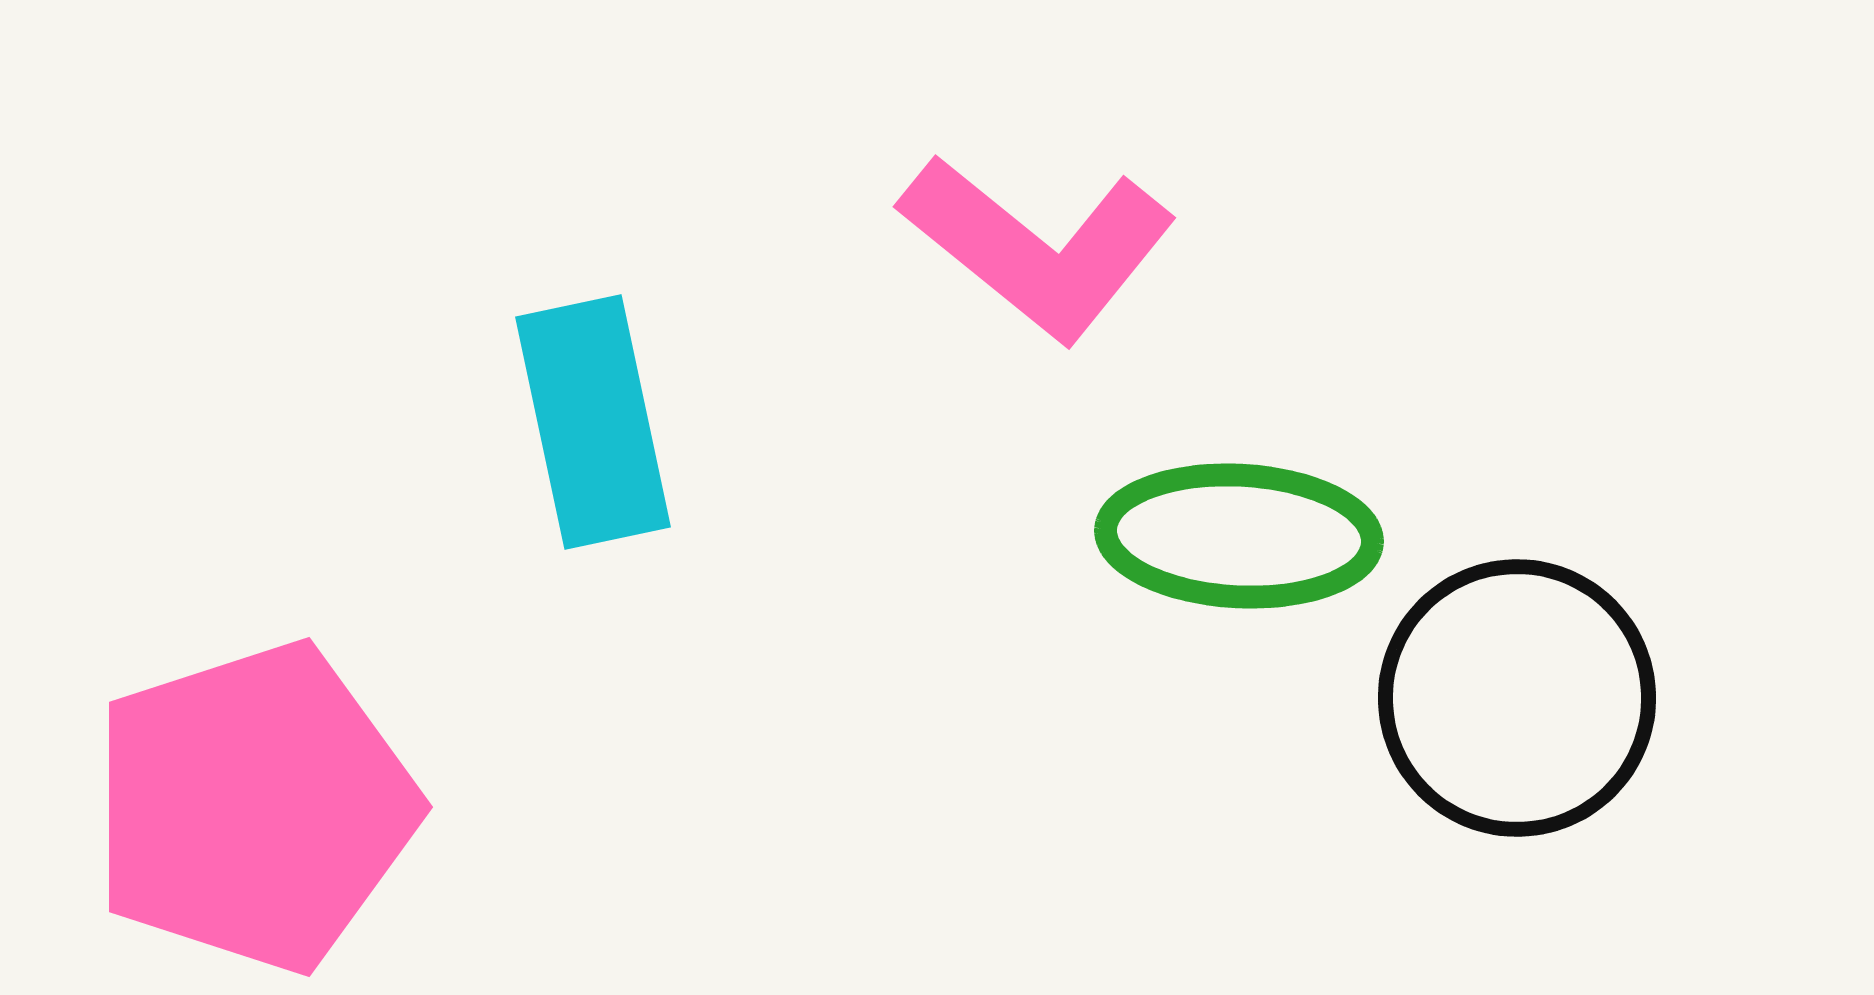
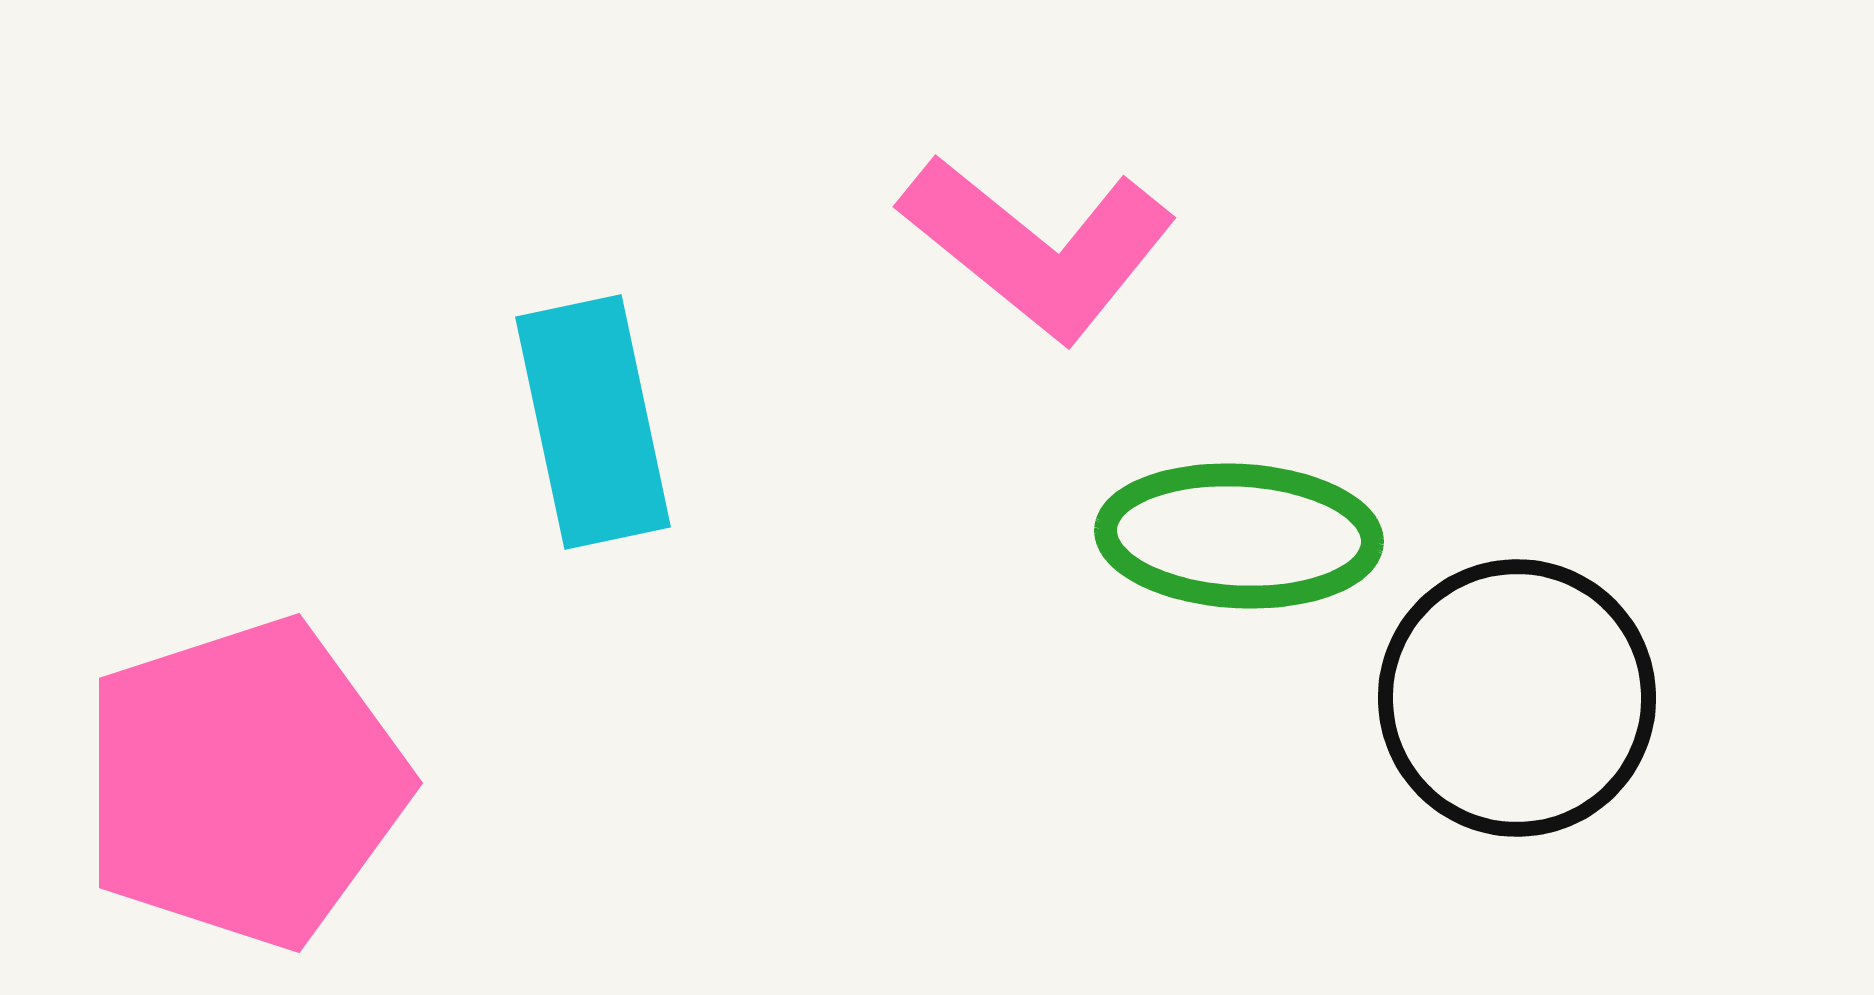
pink pentagon: moved 10 px left, 24 px up
